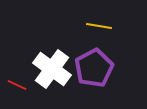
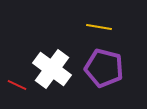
yellow line: moved 1 px down
purple pentagon: moved 10 px right; rotated 30 degrees counterclockwise
